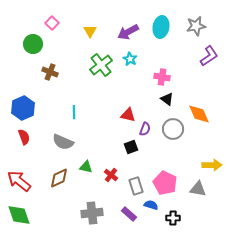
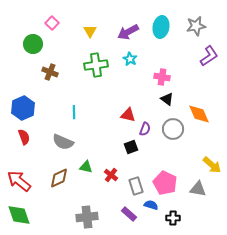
green cross: moved 5 px left; rotated 30 degrees clockwise
yellow arrow: rotated 42 degrees clockwise
gray cross: moved 5 px left, 4 px down
